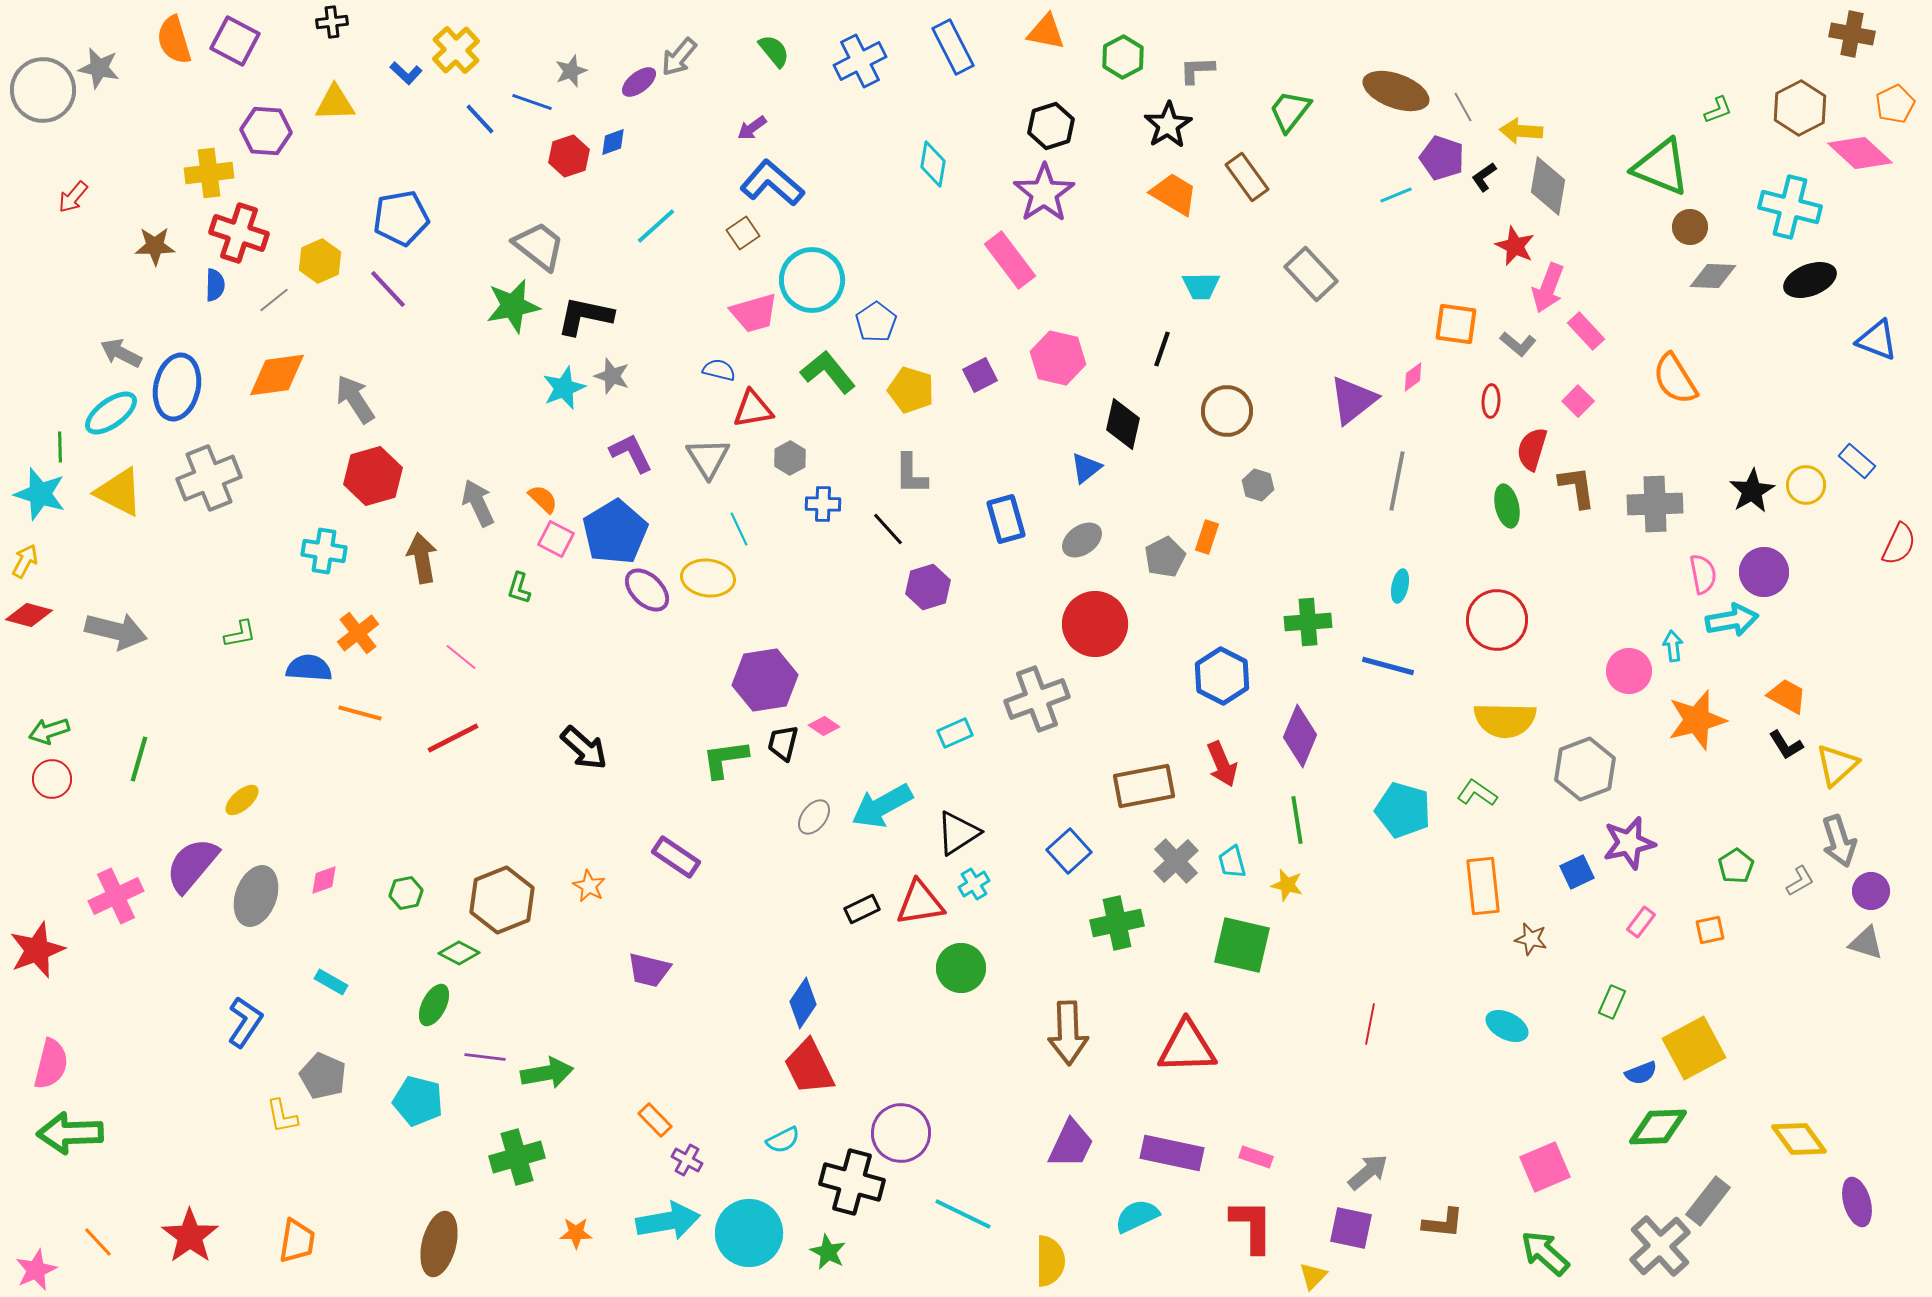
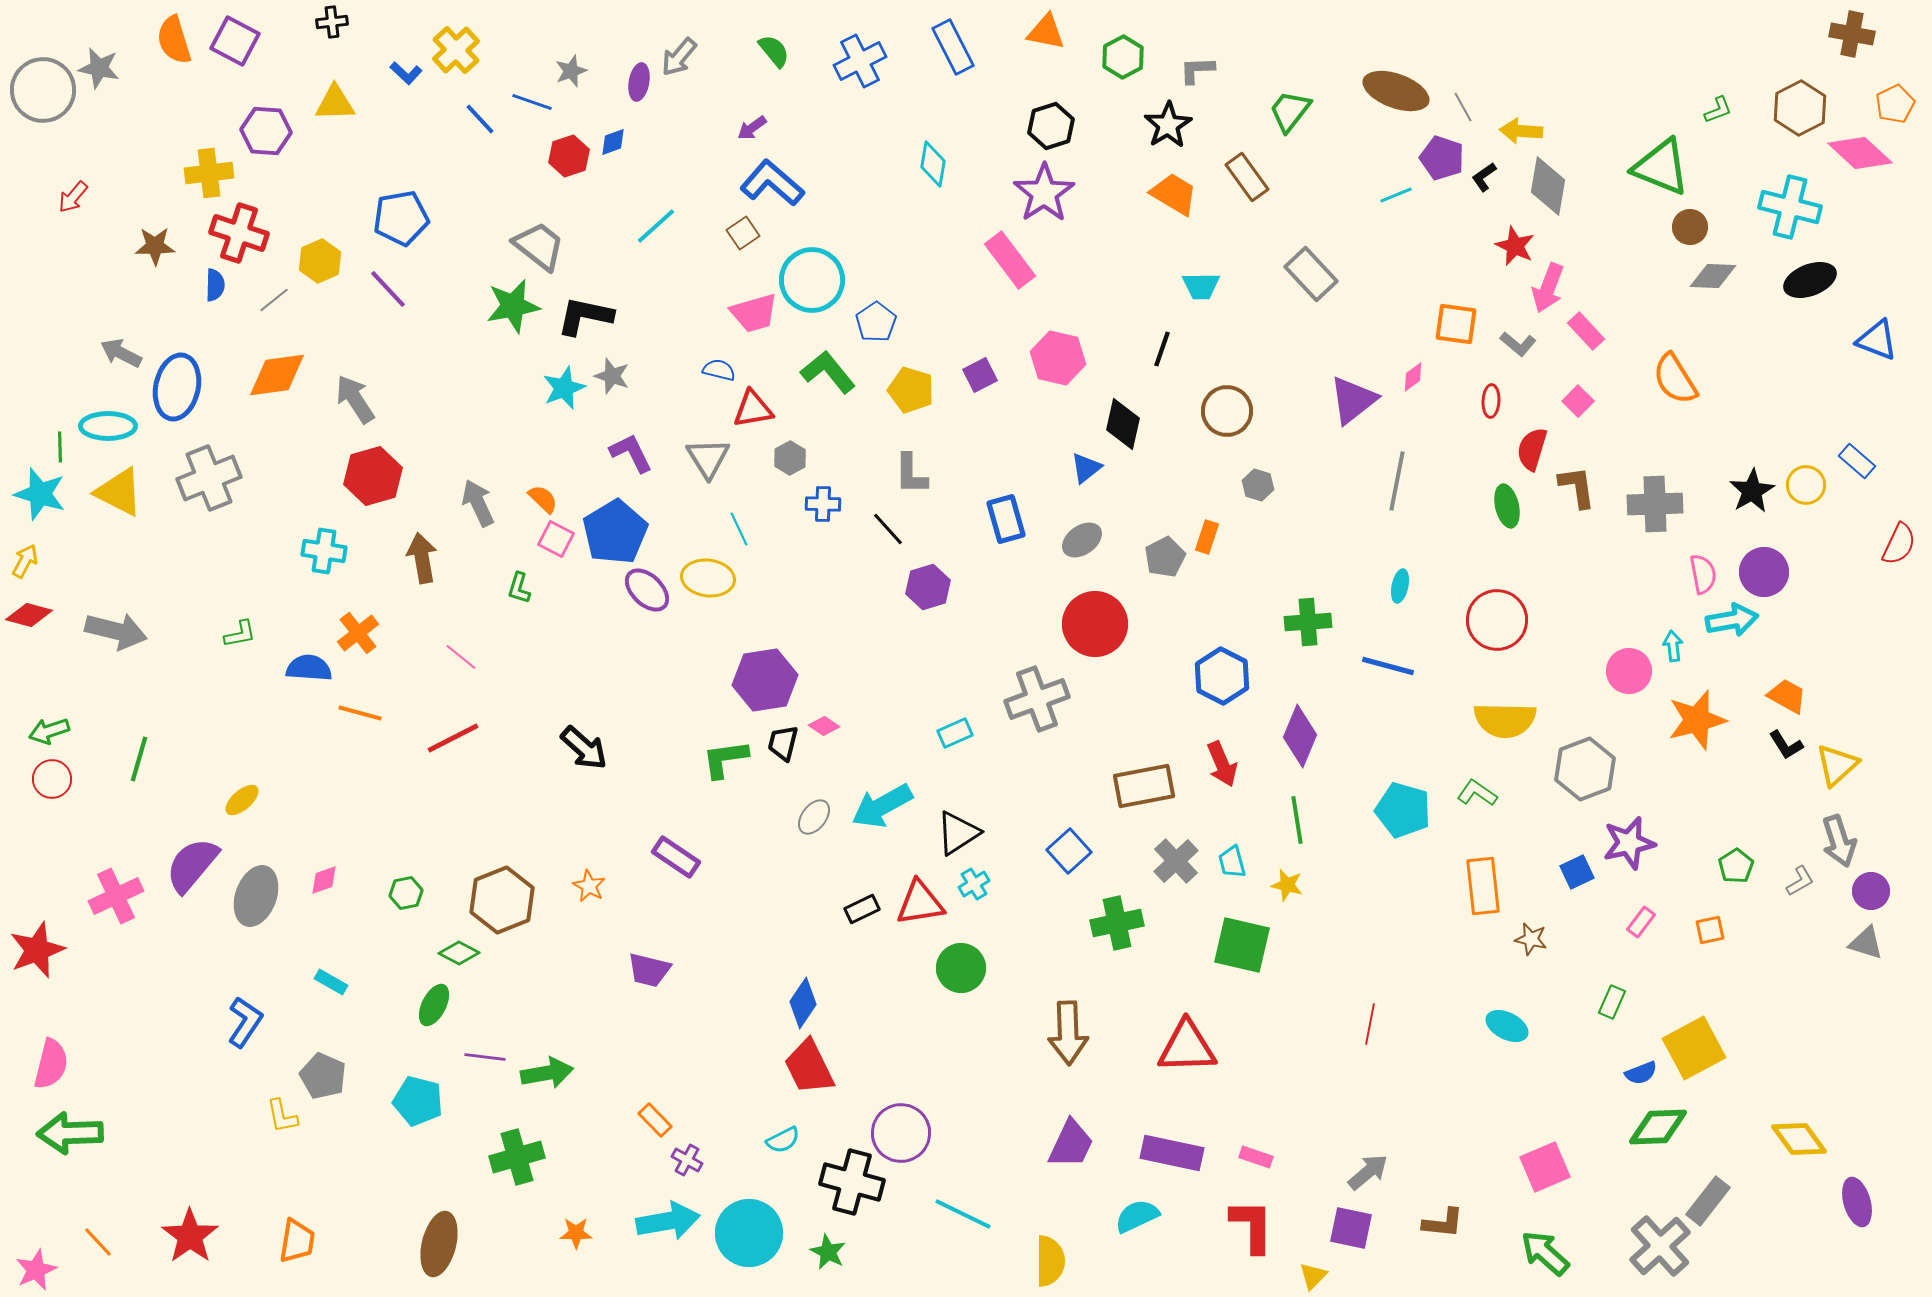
purple ellipse at (639, 82): rotated 42 degrees counterclockwise
cyan ellipse at (111, 413): moved 3 px left, 13 px down; rotated 36 degrees clockwise
